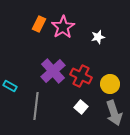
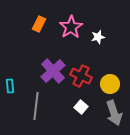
pink star: moved 8 px right
cyan rectangle: rotated 56 degrees clockwise
